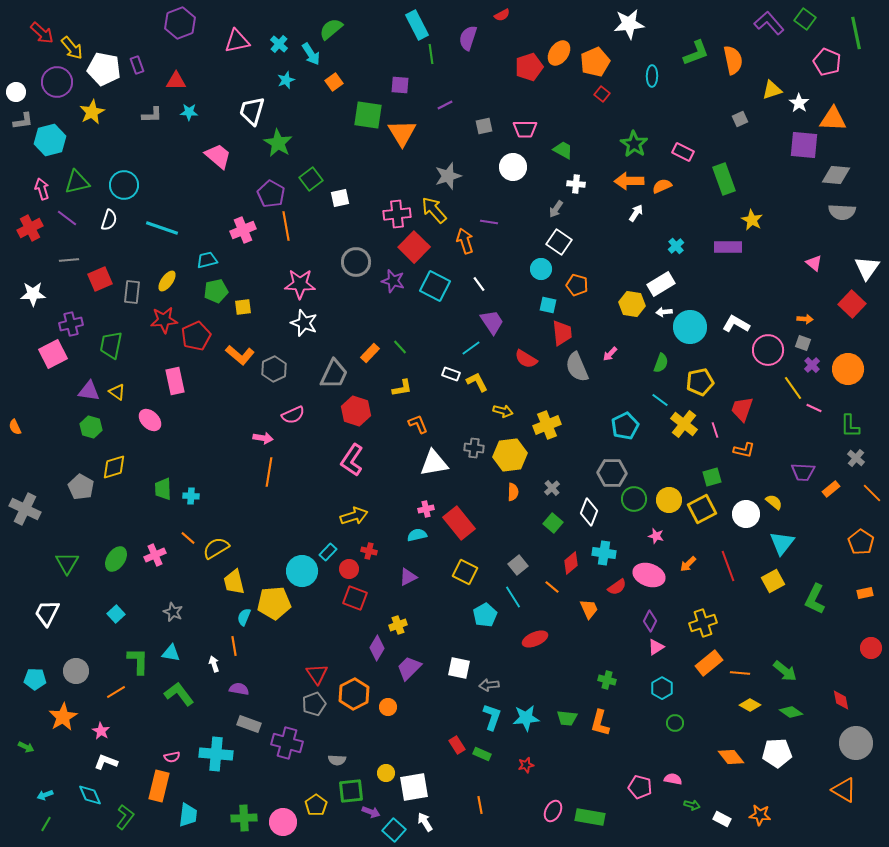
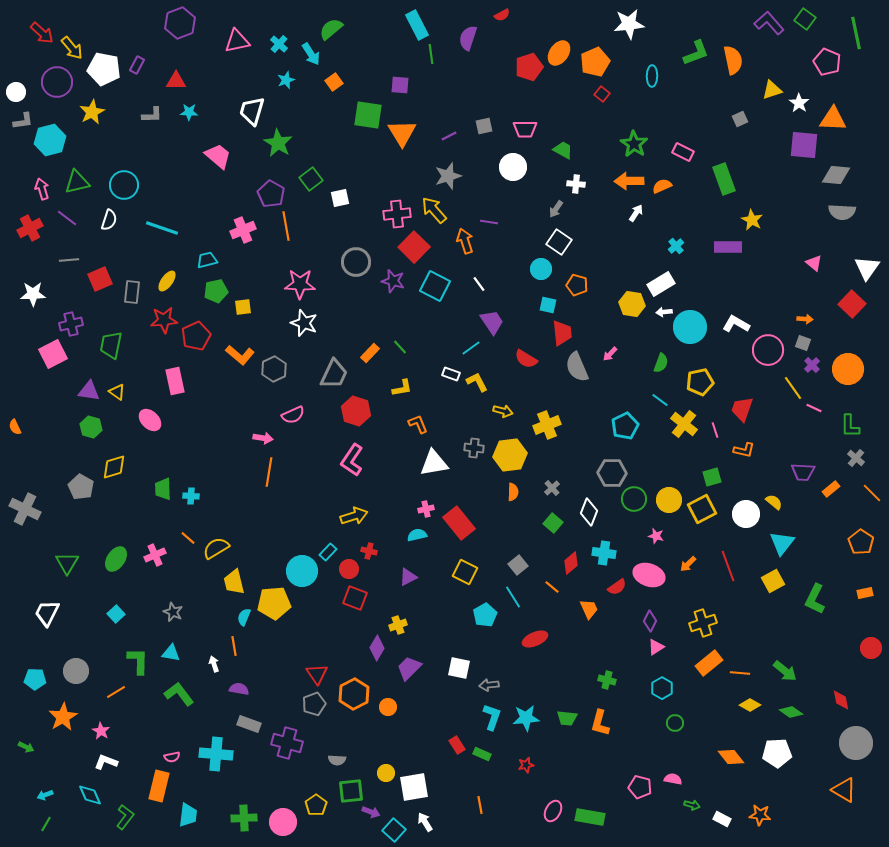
purple rectangle at (137, 65): rotated 48 degrees clockwise
purple line at (445, 105): moved 4 px right, 31 px down
